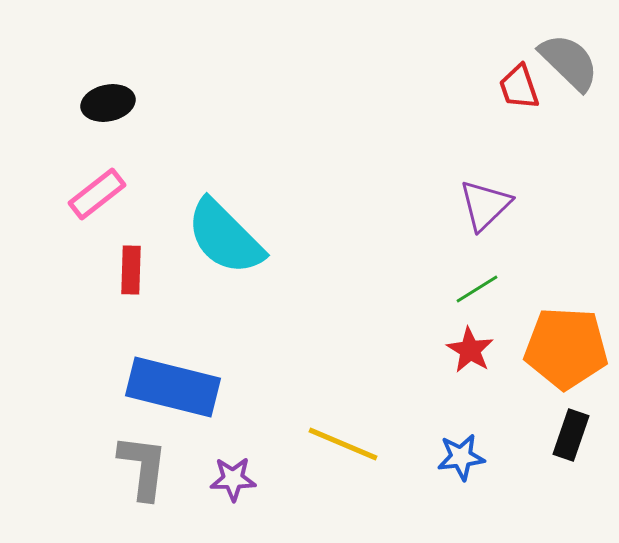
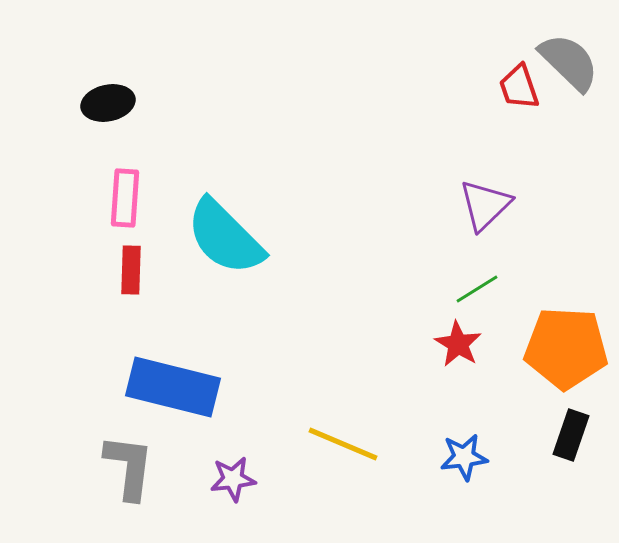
pink rectangle: moved 28 px right, 4 px down; rotated 48 degrees counterclockwise
red star: moved 12 px left, 6 px up
blue star: moved 3 px right
gray L-shape: moved 14 px left
purple star: rotated 6 degrees counterclockwise
